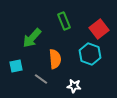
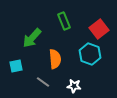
gray line: moved 2 px right, 3 px down
